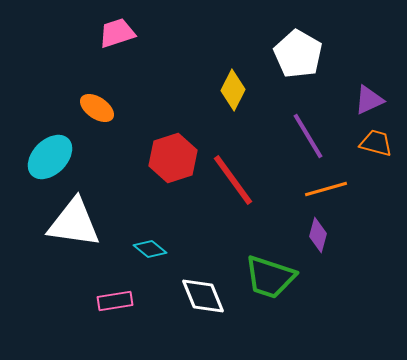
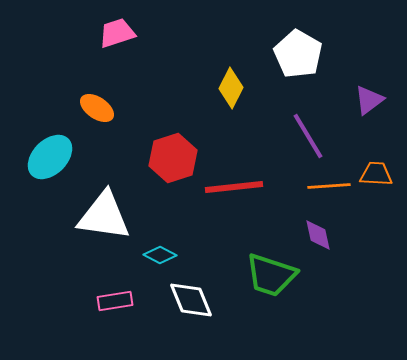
yellow diamond: moved 2 px left, 2 px up
purple triangle: rotated 12 degrees counterclockwise
orange trapezoid: moved 31 px down; rotated 12 degrees counterclockwise
red line: moved 1 px right, 7 px down; rotated 60 degrees counterclockwise
orange line: moved 3 px right, 3 px up; rotated 12 degrees clockwise
white triangle: moved 30 px right, 7 px up
purple diamond: rotated 28 degrees counterclockwise
cyan diamond: moved 10 px right, 6 px down; rotated 12 degrees counterclockwise
green trapezoid: moved 1 px right, 2 px up
white diamond: moved 12 px left, 4 px down
